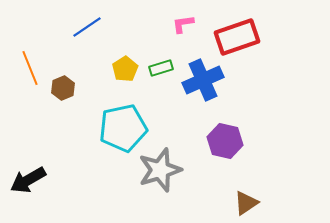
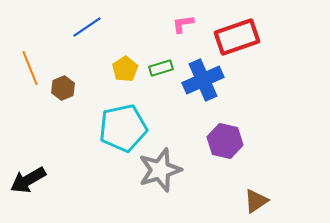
brown triangle: moved 10 px right, 2 px up
